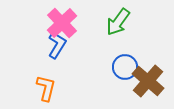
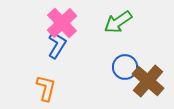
green arrow: rotated 20 degrees clockwise
